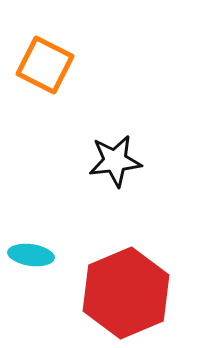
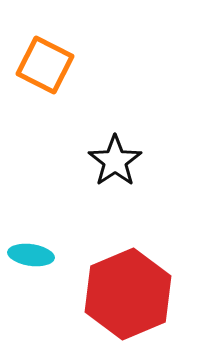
black star: rotated 28 degrees counterclockwise
red hexagon: moved 2 px right, 1 px down
